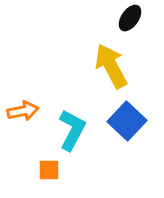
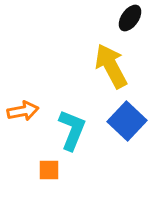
cyan L-shape: rotated 6 degrees counterclockwise
